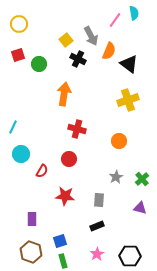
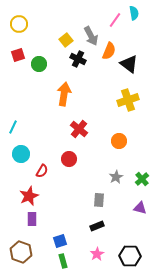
red cross: moved 2 px right; rotated 24 degrees clockwise
red star: moved 36 px left; rotated 30 degrees counterclockwise
brown hexagon: moved 10 px left
